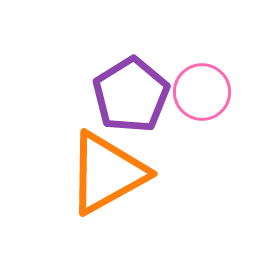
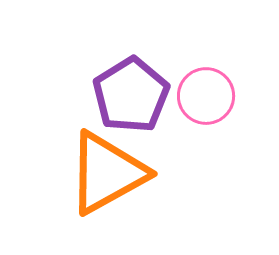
pink circle: moved 4 px right, 4 px down
